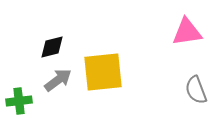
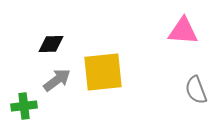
pink triangle: moved 4 px left, 1 px up; rotated 12 degrees clockwise
black diamond: moved 1 px left, 3 px up; rotated 12 degrees clockwise
gray arrow: moved 1 px left
green cross: moved 5 px right, 5 px down
